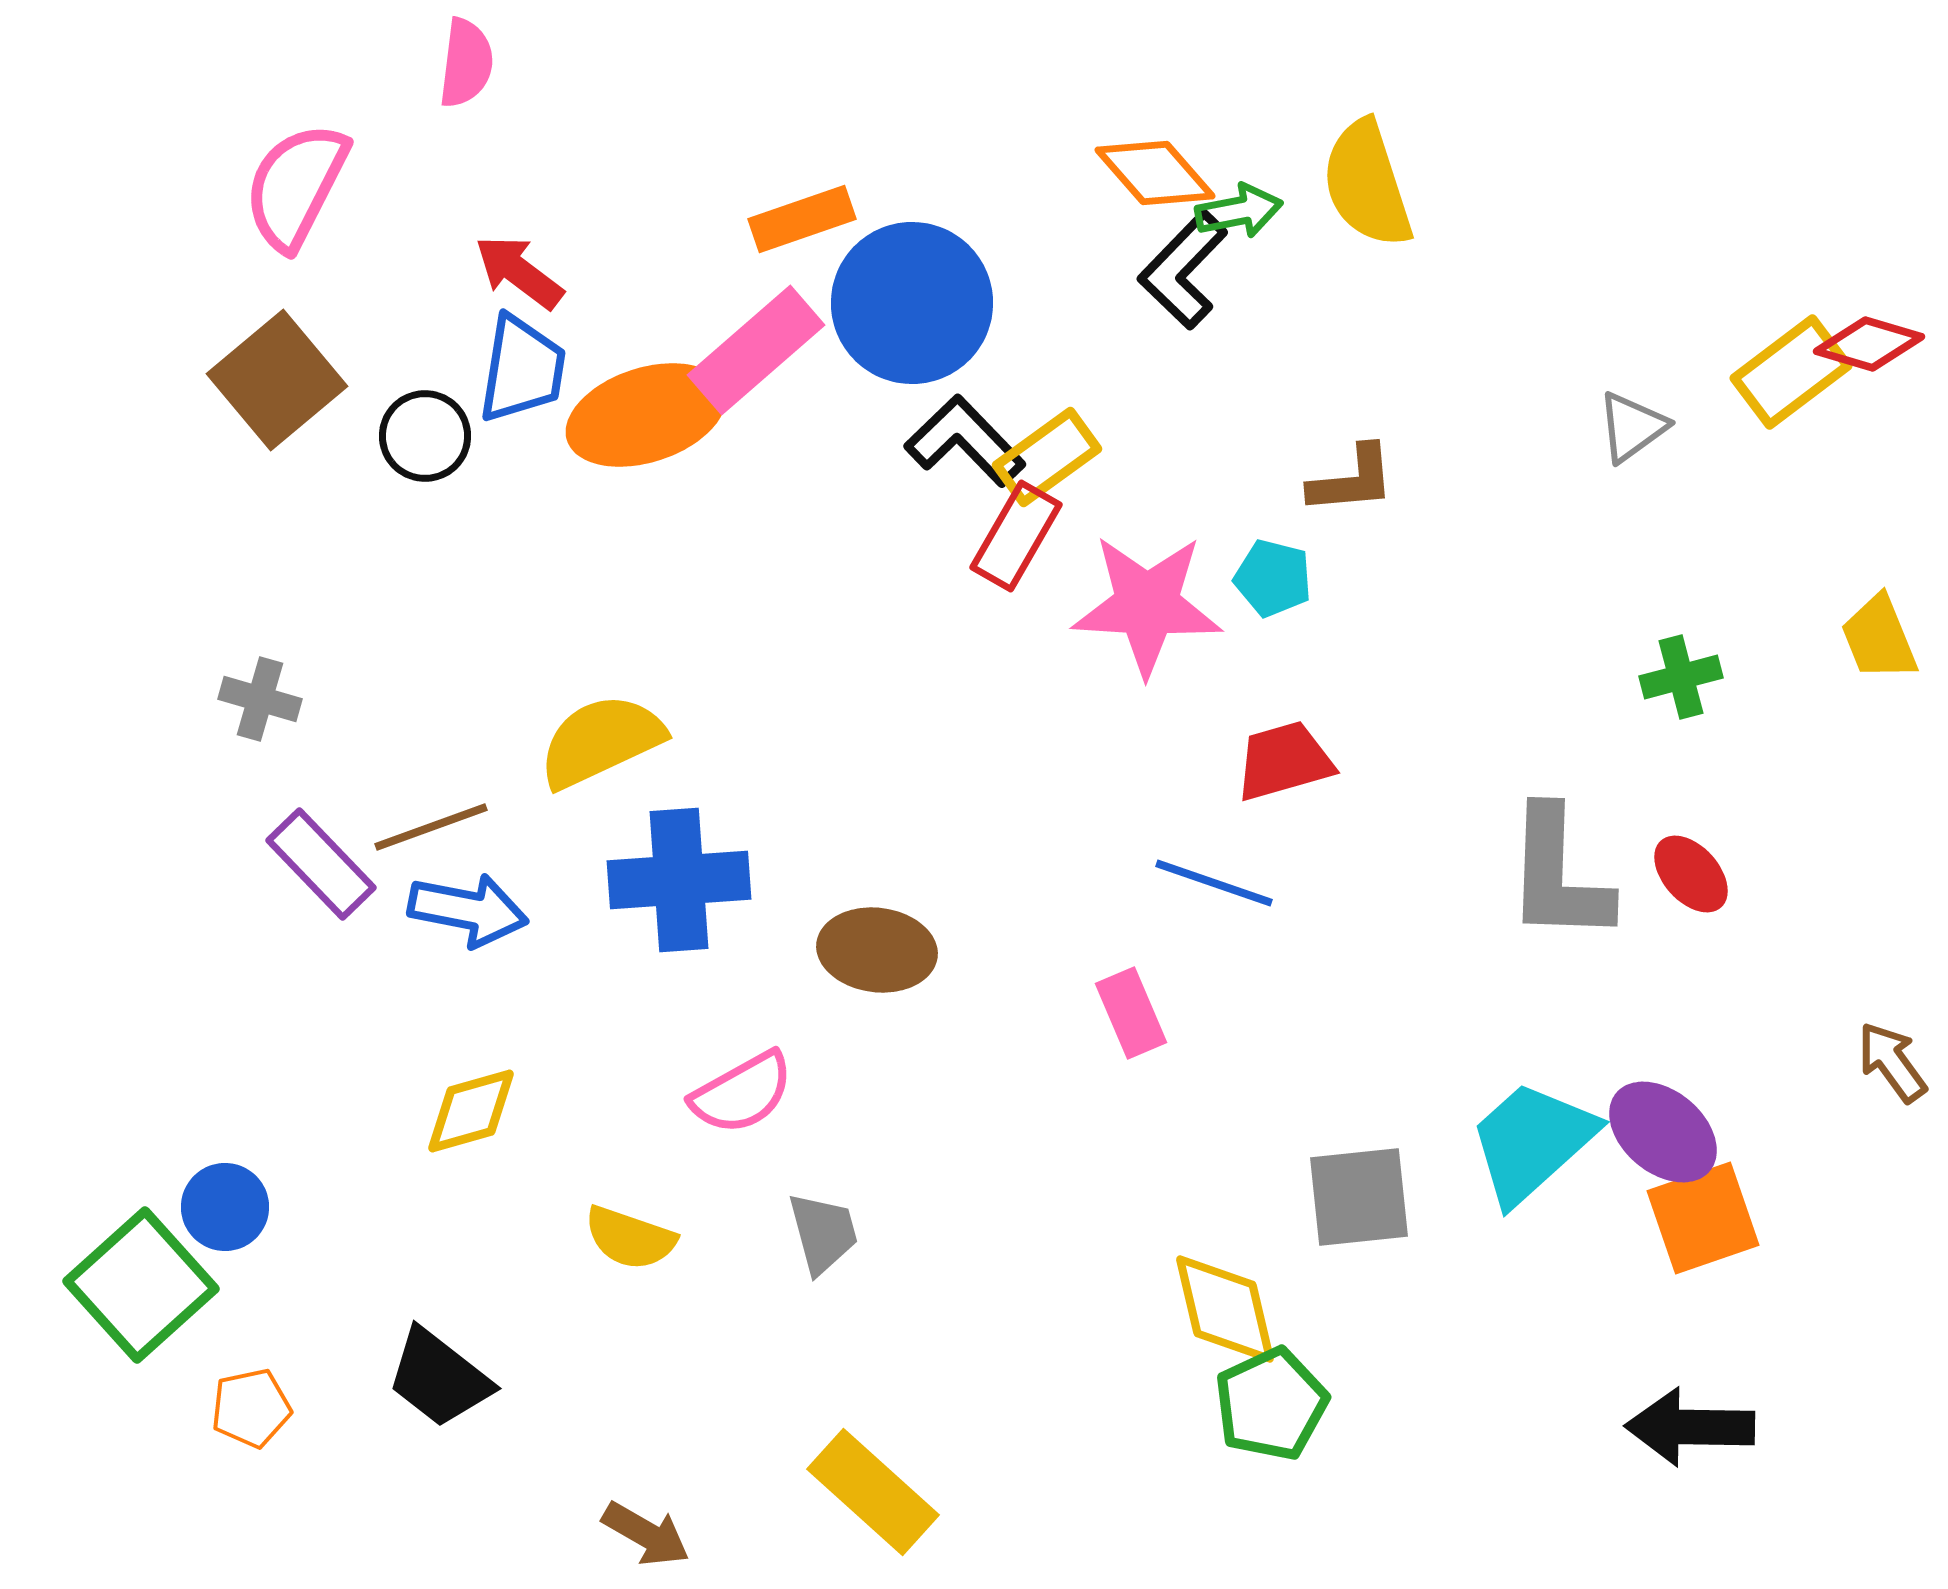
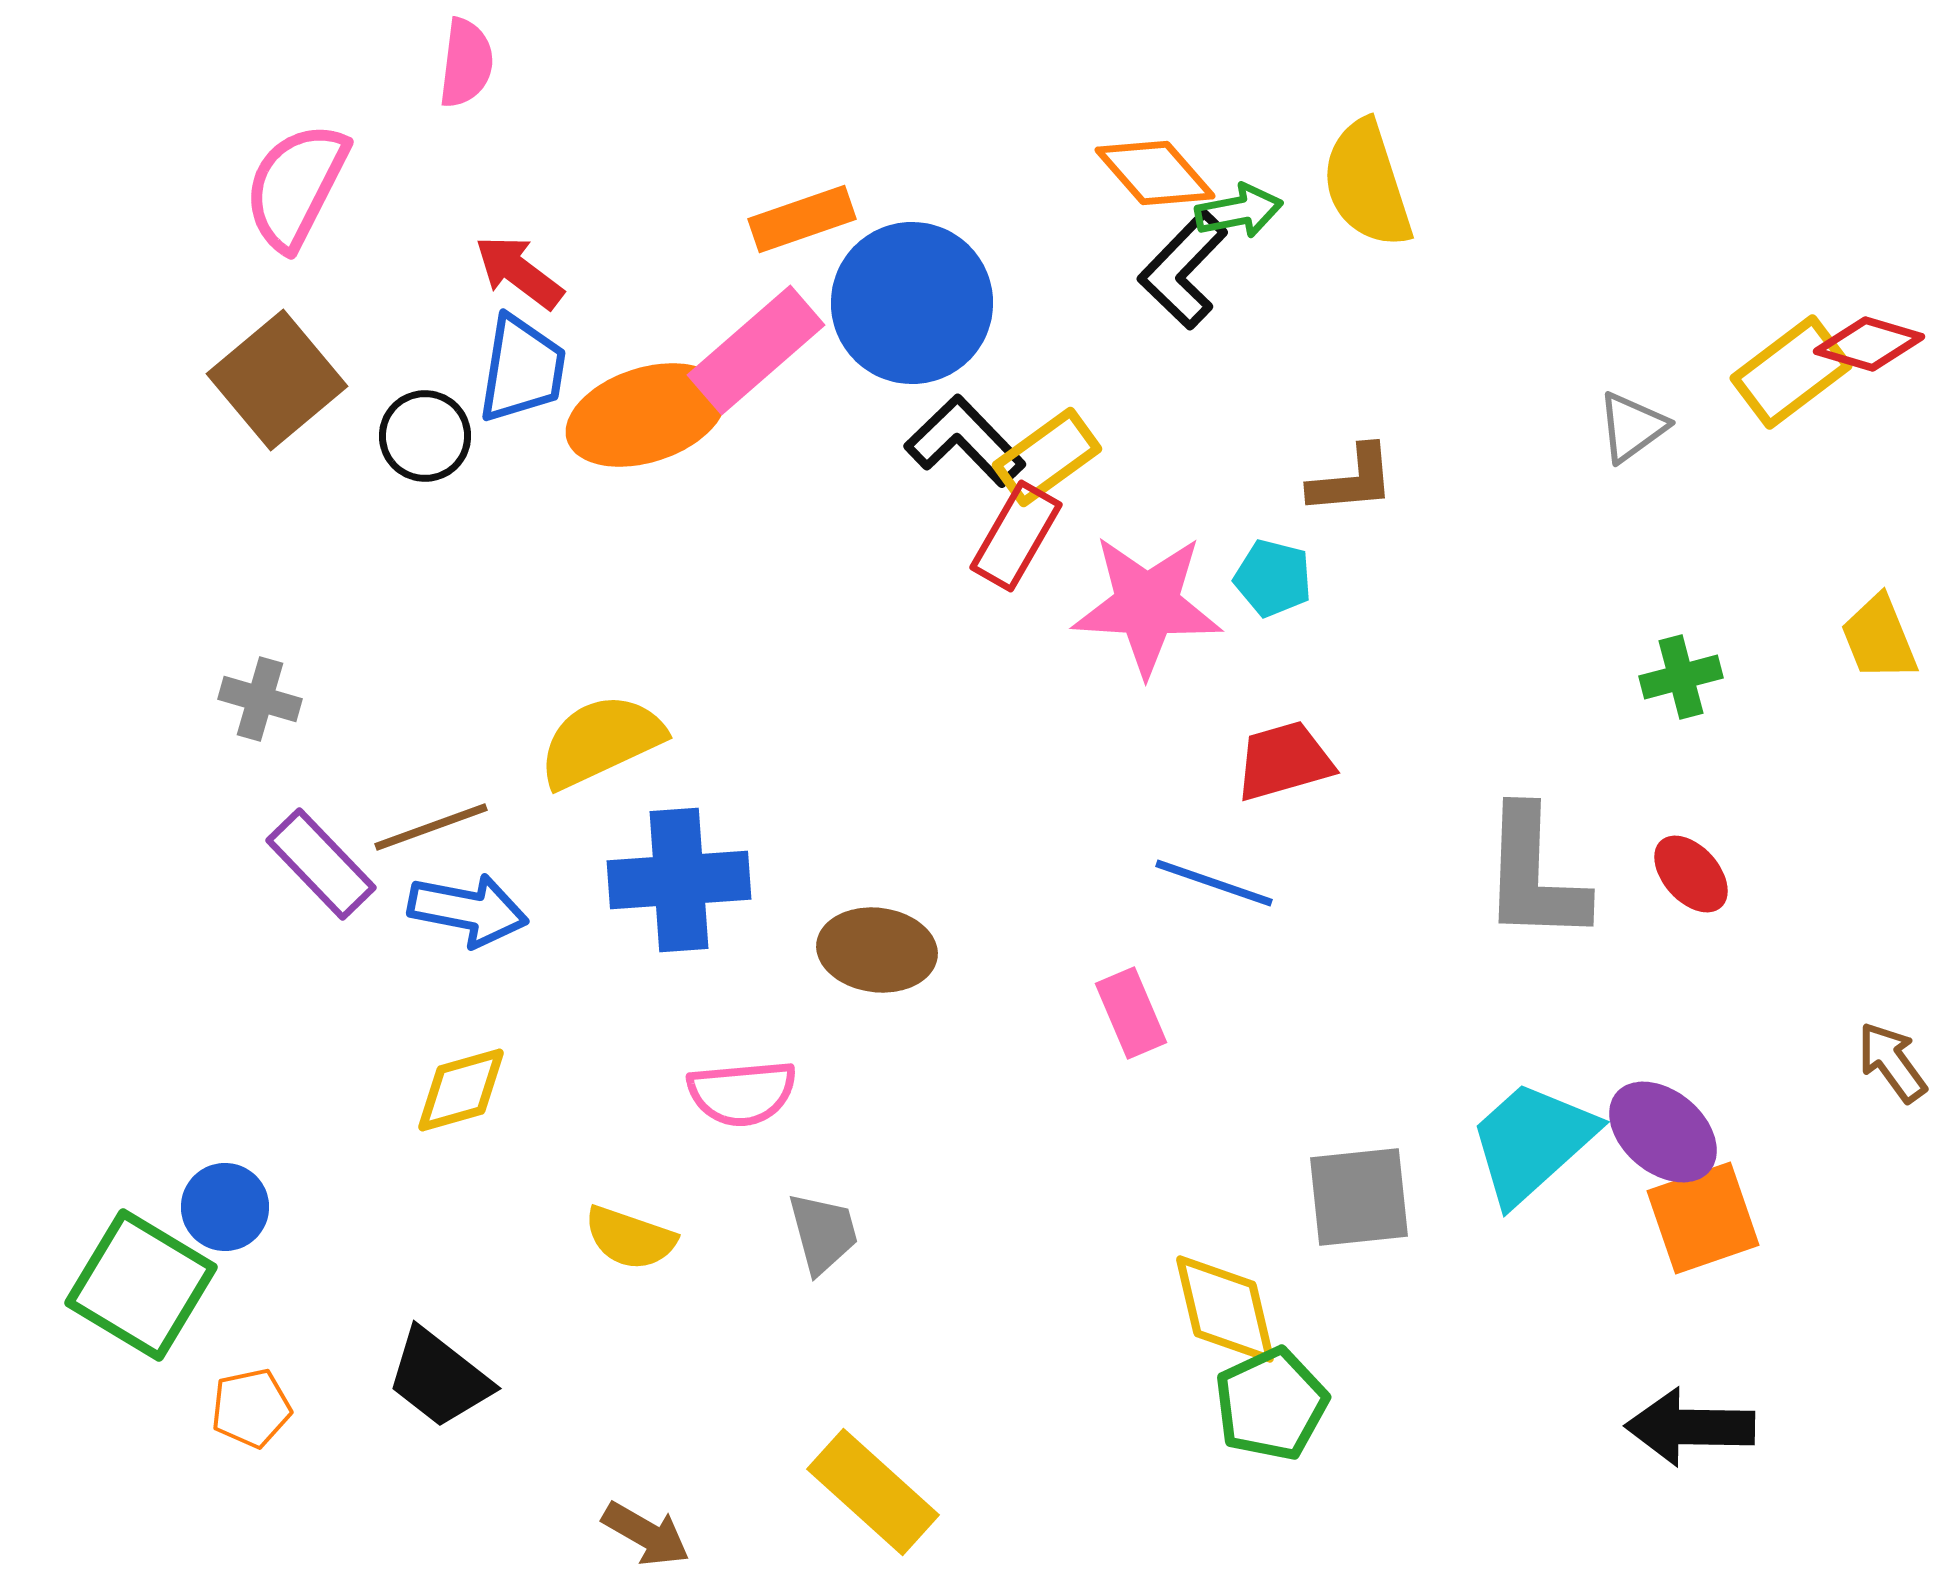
gray L-shape at (1558, 875): moved 24 px left
pink semicircle at (742, 1093): rotated 24 degrees clockwise
yellow diamond at (471, 1111): moved 10 px left, 21 px up
green square at (141, 1285): rotated 17 degrees counterclockwise
